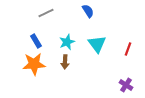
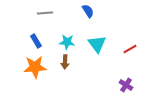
gray line: moved 1 px left; rotated 21 degrees clockwise
cyan star: rotated 28 degrees clockwise
red line: moved 2 px right; rotated 40 degrees clockwise
orange star: moved 1 px right, 3 px down
